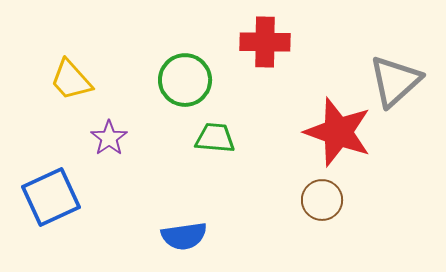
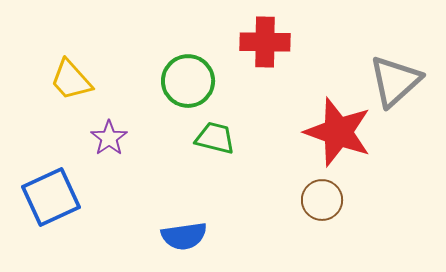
green circle: moved 3 px right, 1 px down
green trapezoid: rotated 9 degrees clockwise
